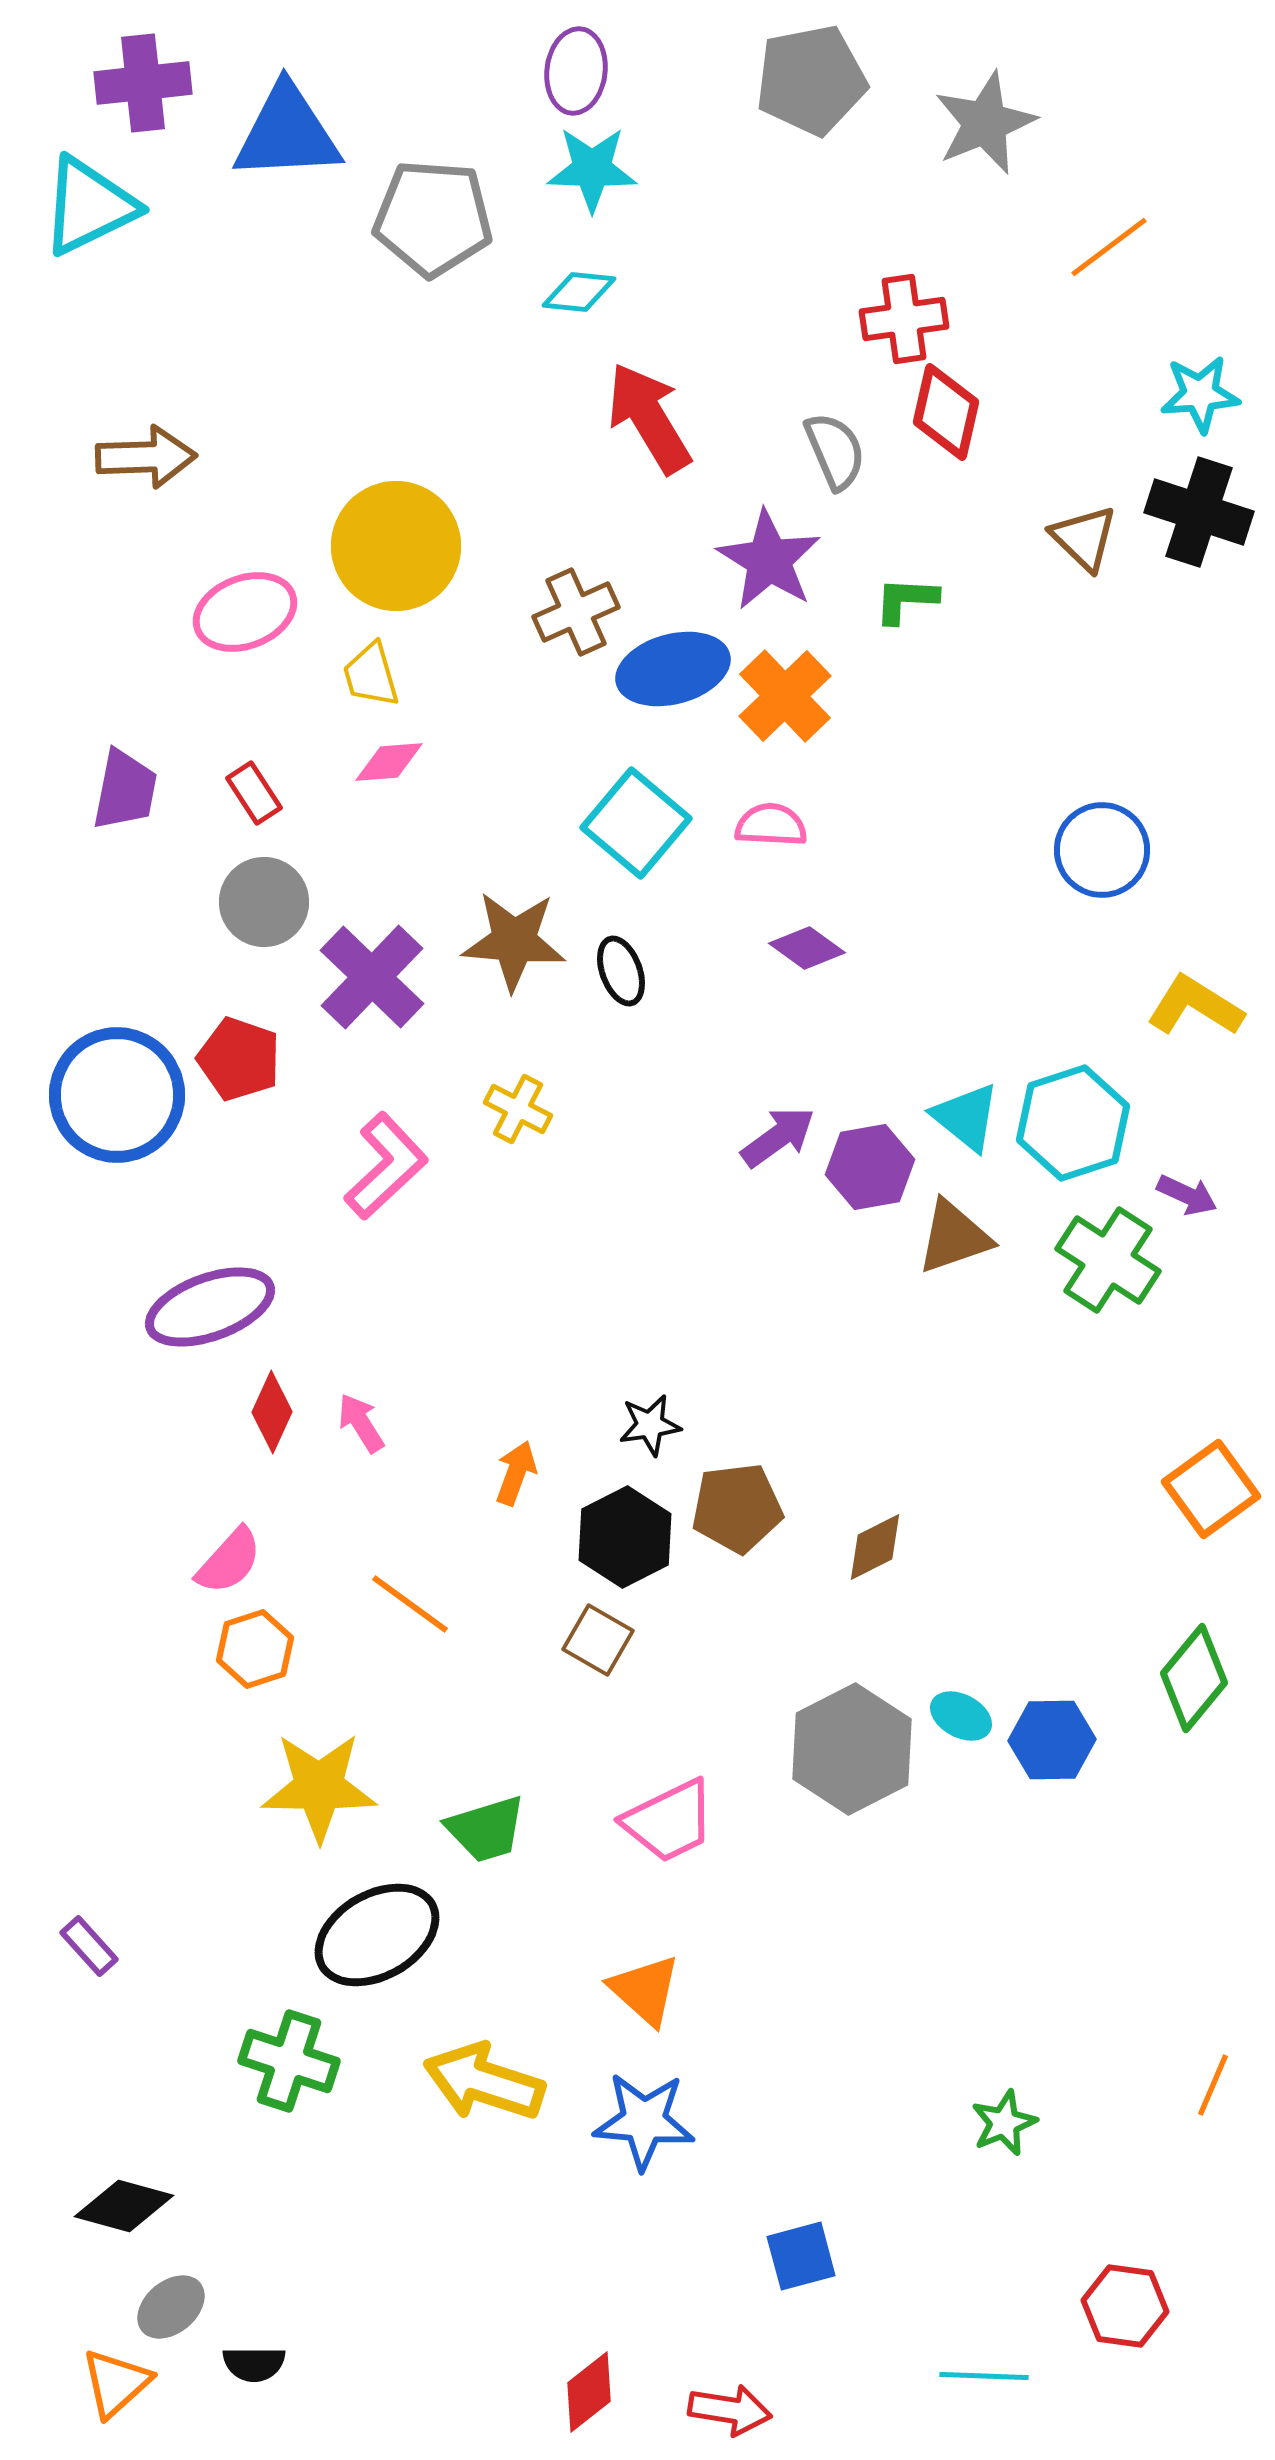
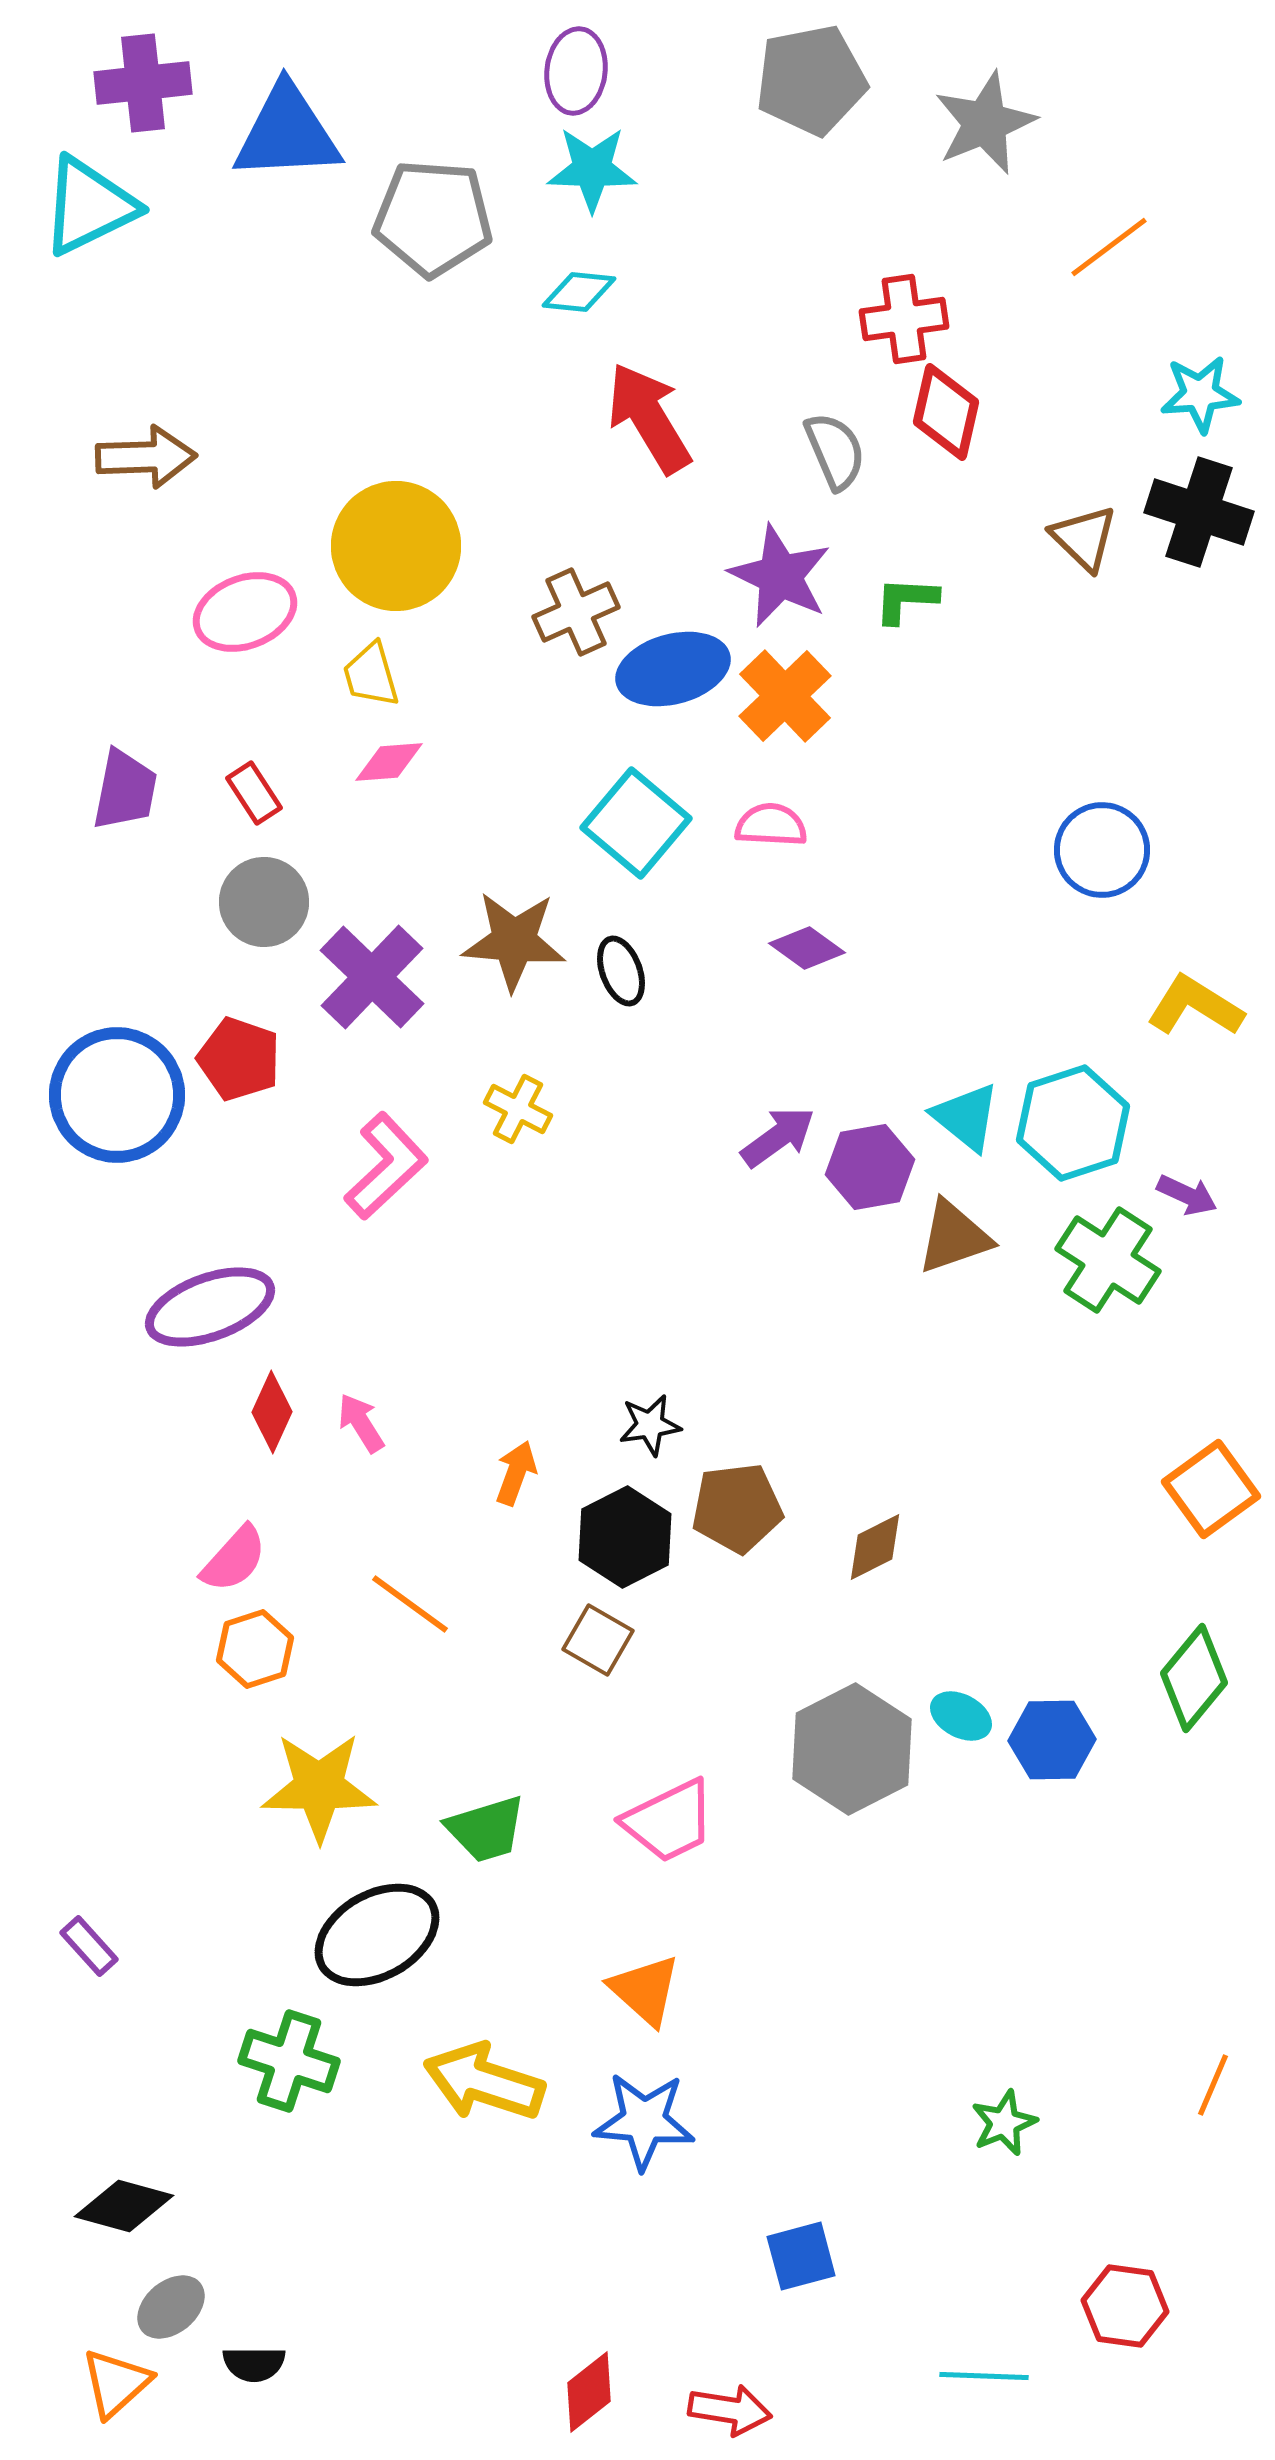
purple star at (769, 560): moved 11 px right, 16 px down; rotated 6 degrees counterclockwise
pink semicircle at (229, 1561): moved 5 px right, 2 px up
